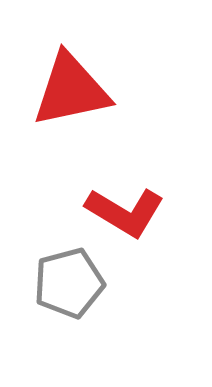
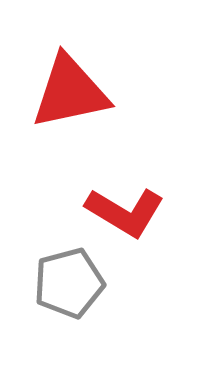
red triangle: moved 1 px left, 2 px down
